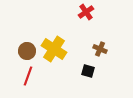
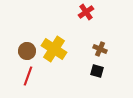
black square: moved 9 px right
